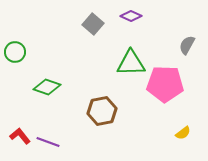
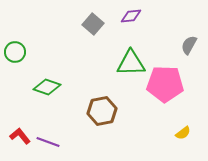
purple diamond: rotated 30 degrees counterclockwise
gray semicircle: moved 2 px right
